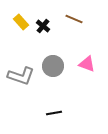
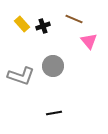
yellow rectangle: moved 1 px right, 2 px down
black cross: rotated 32 degrees clockwise
pink triangle: moved 2 px right, 23 px up; rotated 30 degrees clockwise
